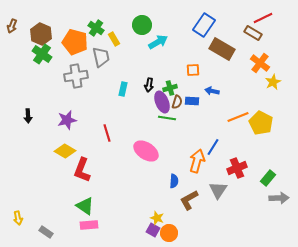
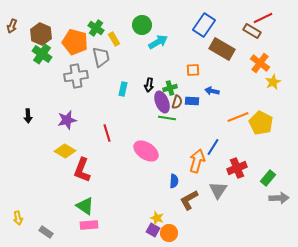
brown rectangle at (253, 33): moved 1 px left, 2 px up
